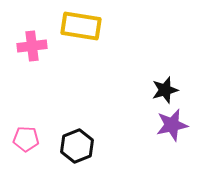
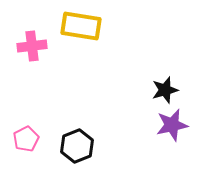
pink pentagon: rotated 30 degrees counterclockwise
